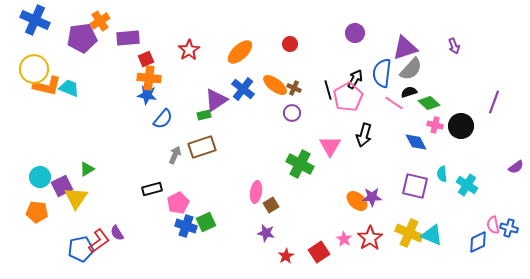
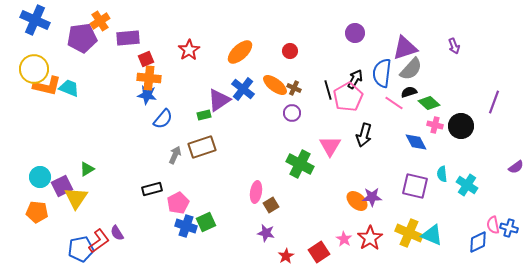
red circle at (290, 44): moved 7 px down
purple triangle at (216, 100): moved 3 px right
